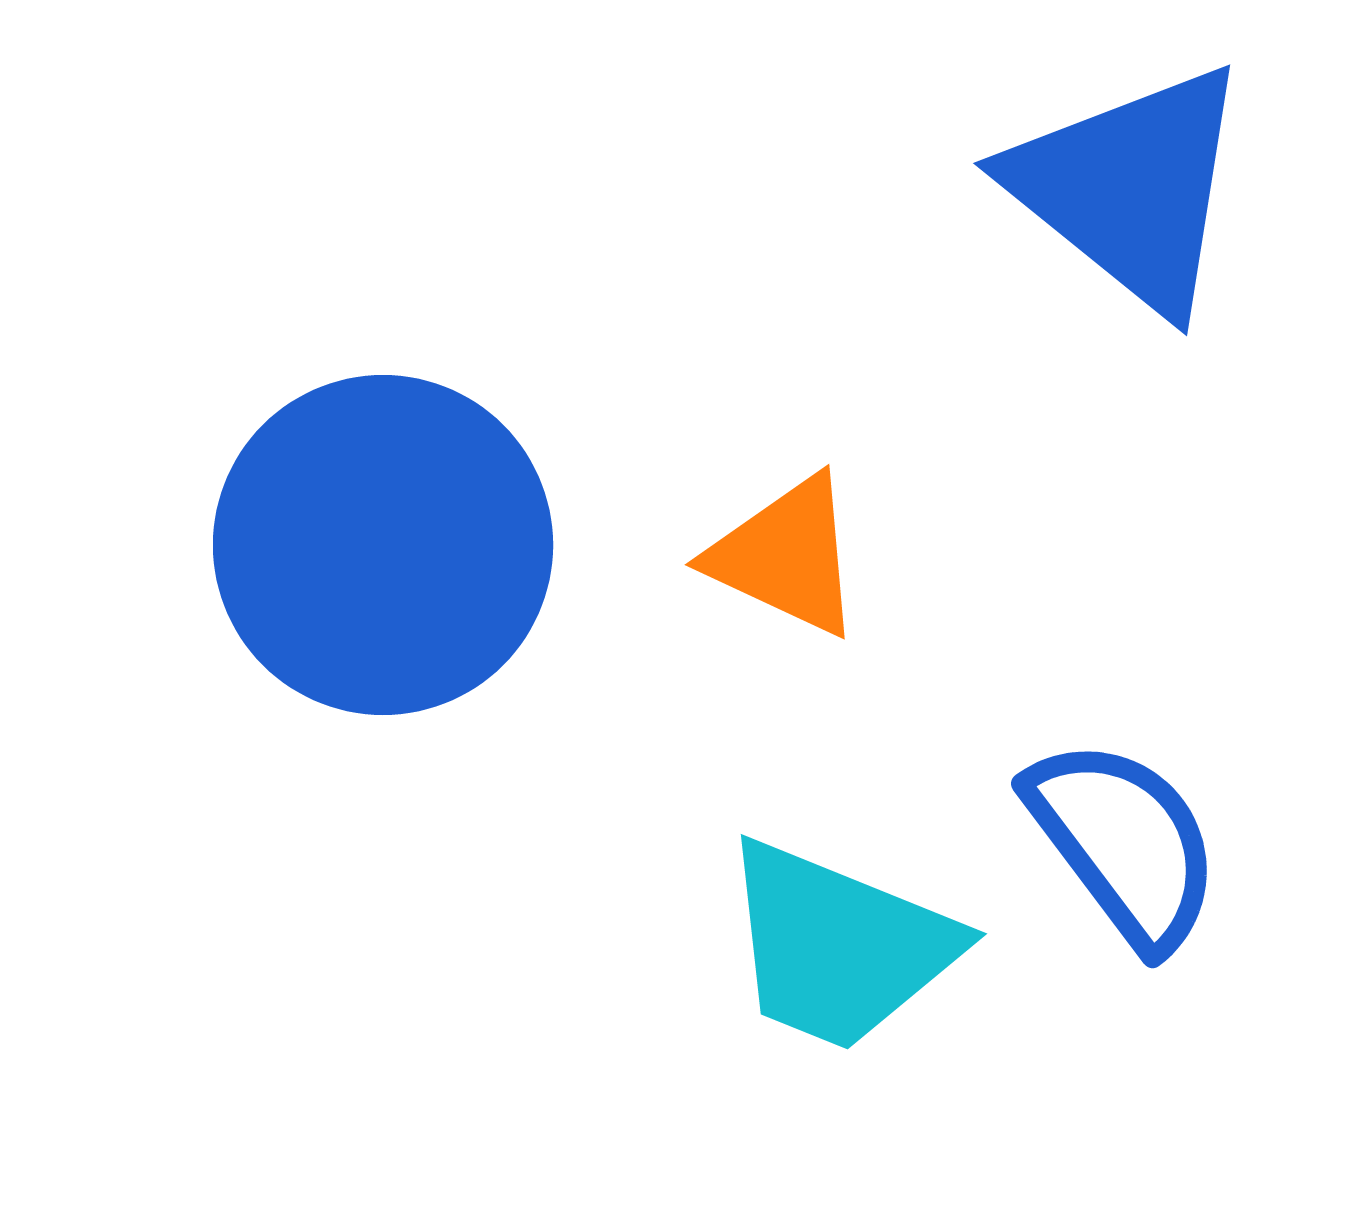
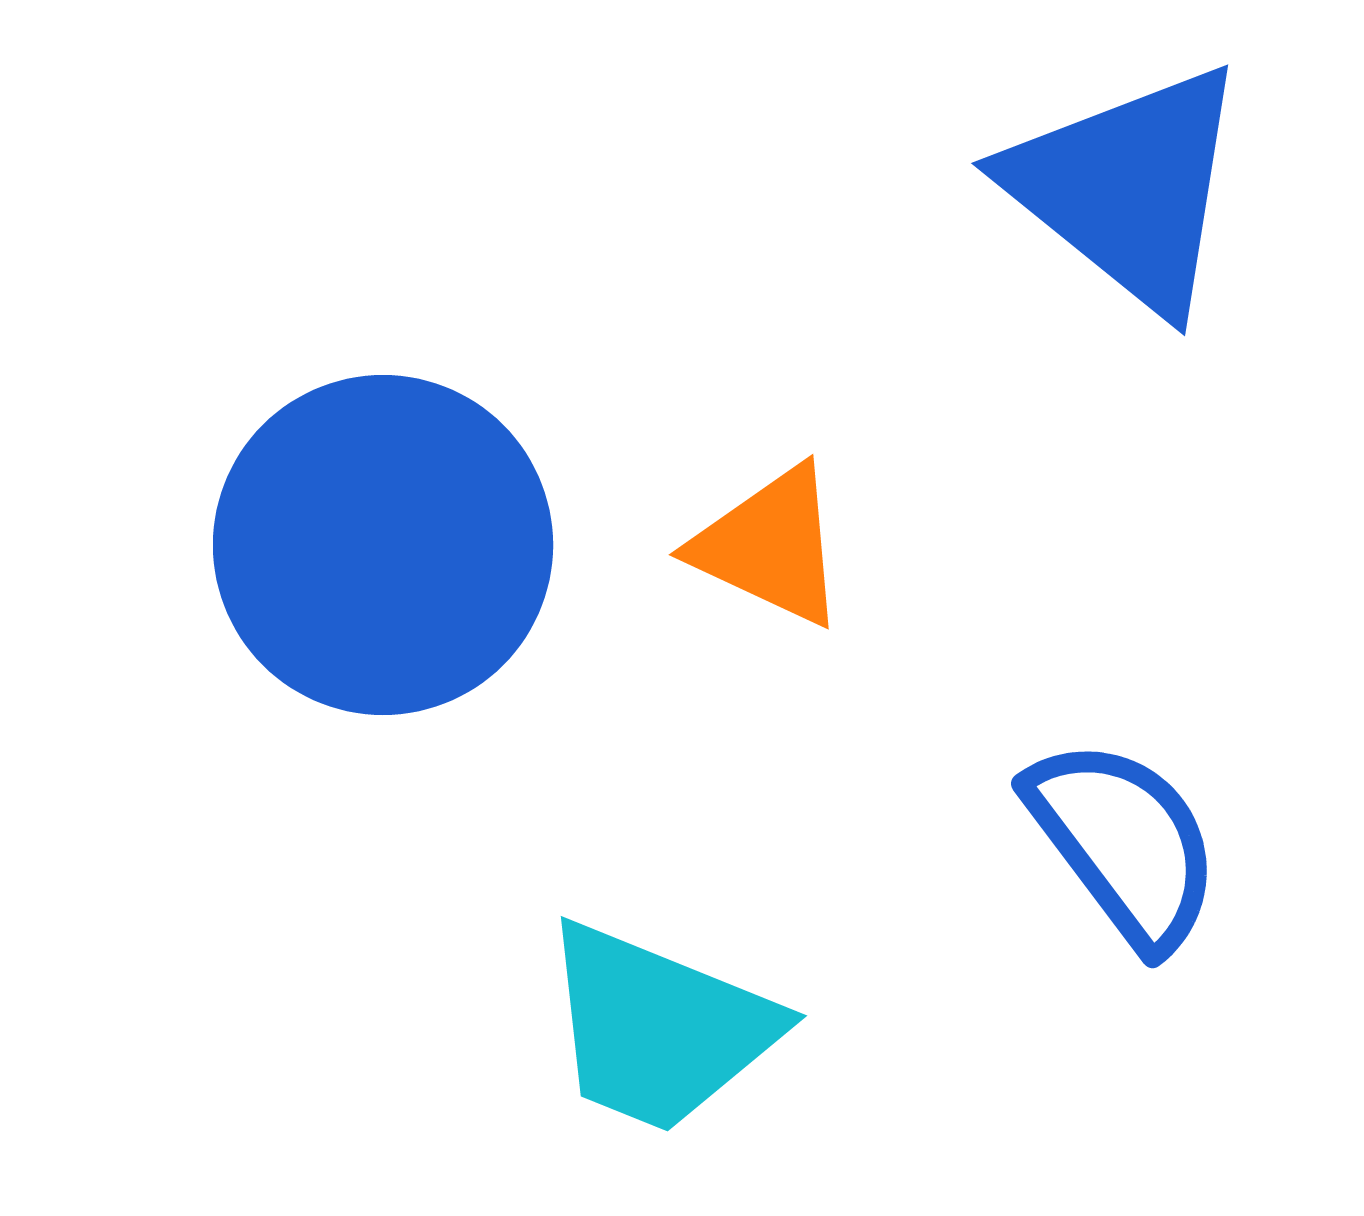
blue triangle: moved 2 px left
orange triangle: moved 16 px left, 10 px up
cyan trapezoid: moved 180 px left, 82 px down
